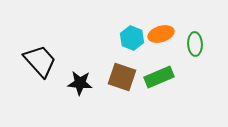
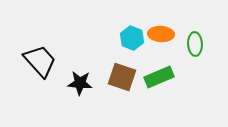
orange ellipse: rotated 20 degrees clockwise
